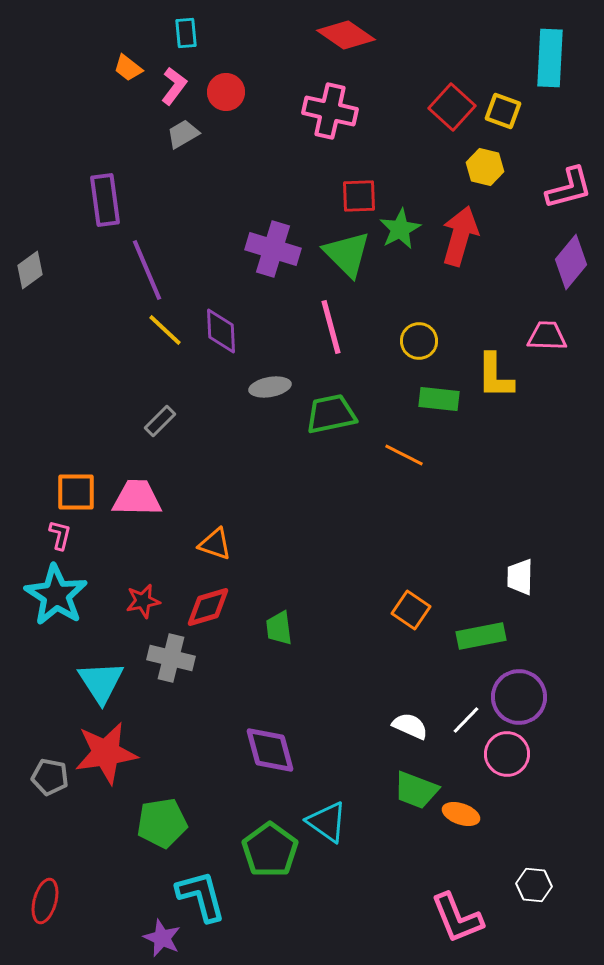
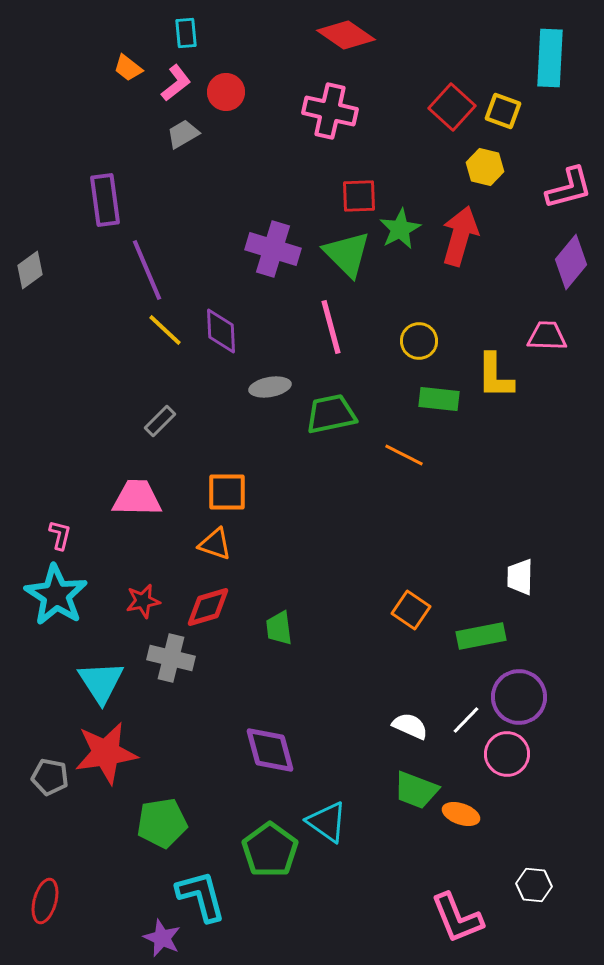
pink L-shape at (174, 86): moved 2 px right, 3 px up; rotated 15 degrees clockwise
orange square at (76, 492): moved 151 px right
